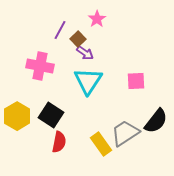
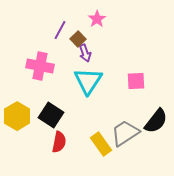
purple arrow: rotated 36 degrees clockwise
